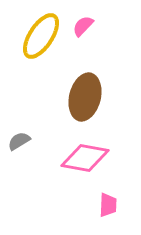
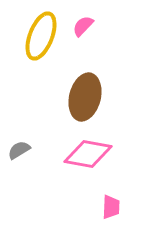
yellow ellipse: rotated 12 degrees counterclockwise
gray semicircle: moved 9 px down
pink diamond: moved 3 px right, 4 px up
pink trapezoid: moved 3 px right, 2 px down
